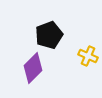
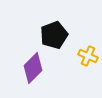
black pentagon: moved 5 px right
